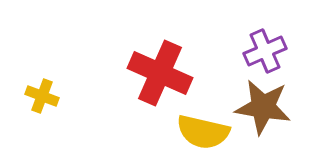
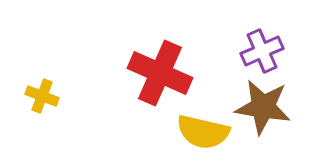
purple cross: moved 3 px left
